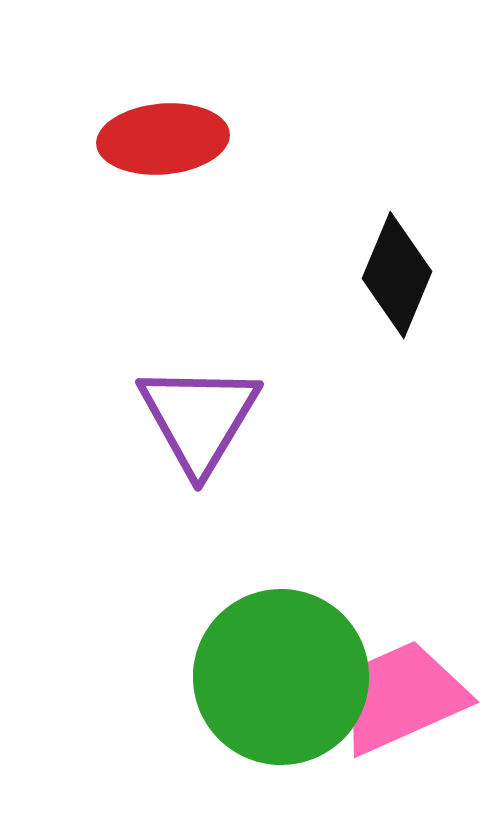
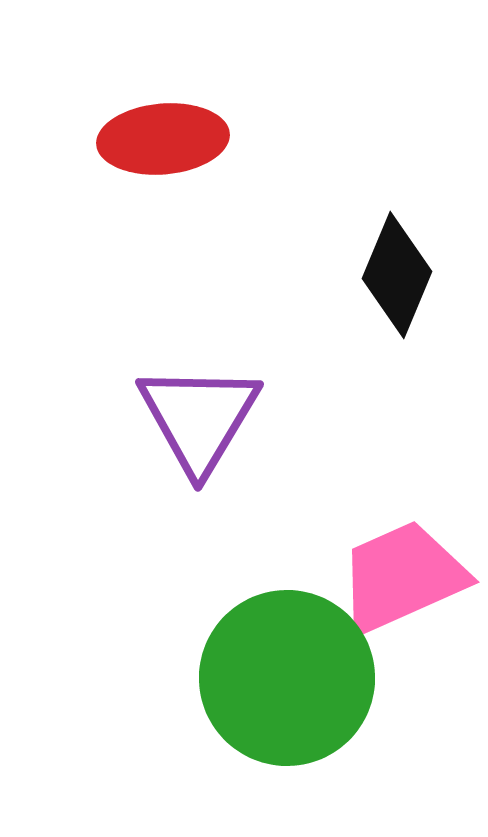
green circle: moved 6 px right, 1 px down
pink trapezoid: moved 120 px up
